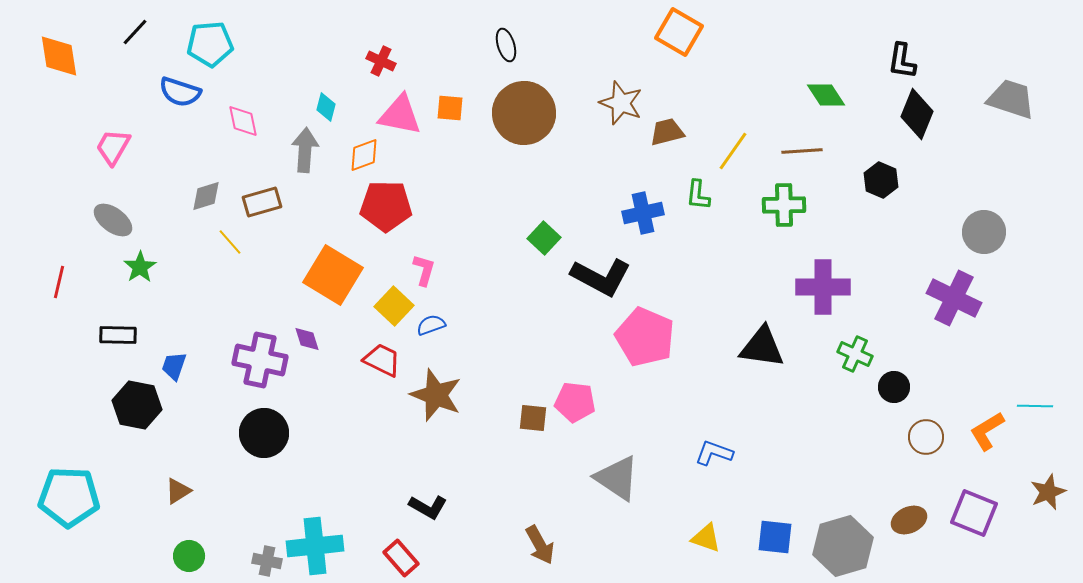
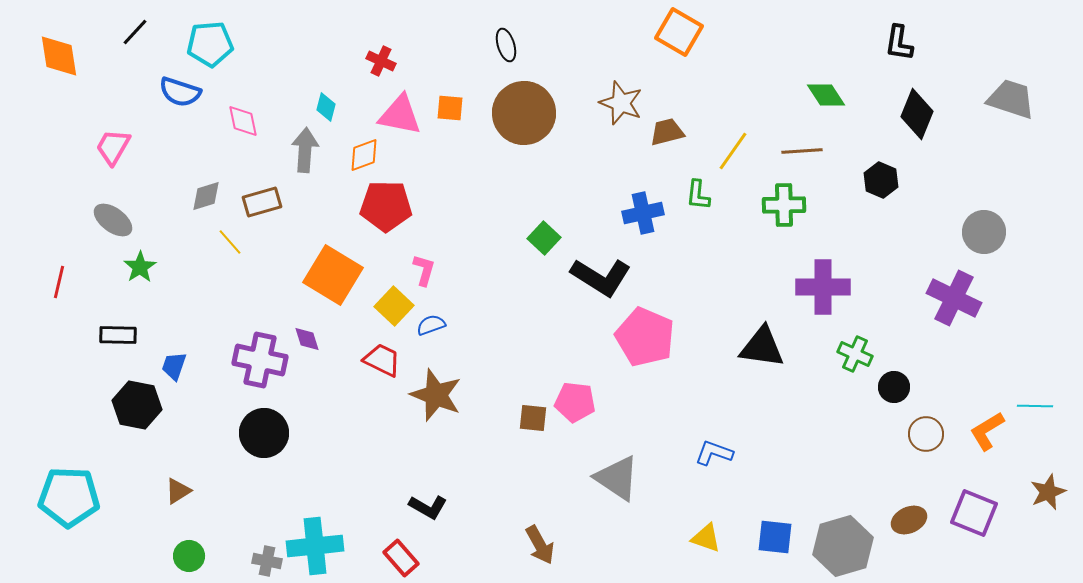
black L-shape at (902, 61): moved 3 px left, 18 px up
black L-shape at (601, 277): rotated 4 degrees clockwise
brown circle at (926, 437): moved 3 px up
